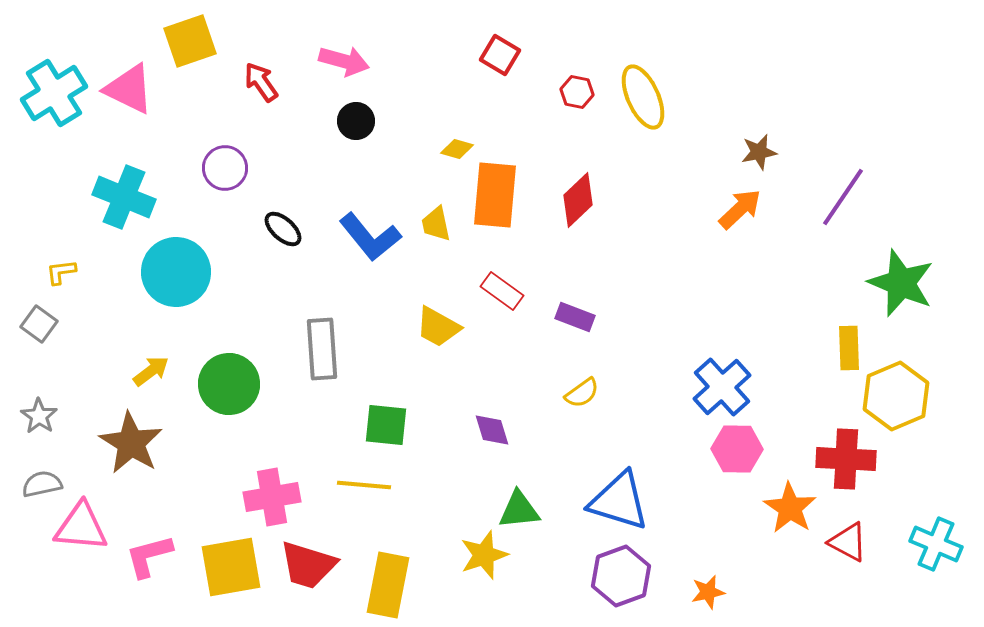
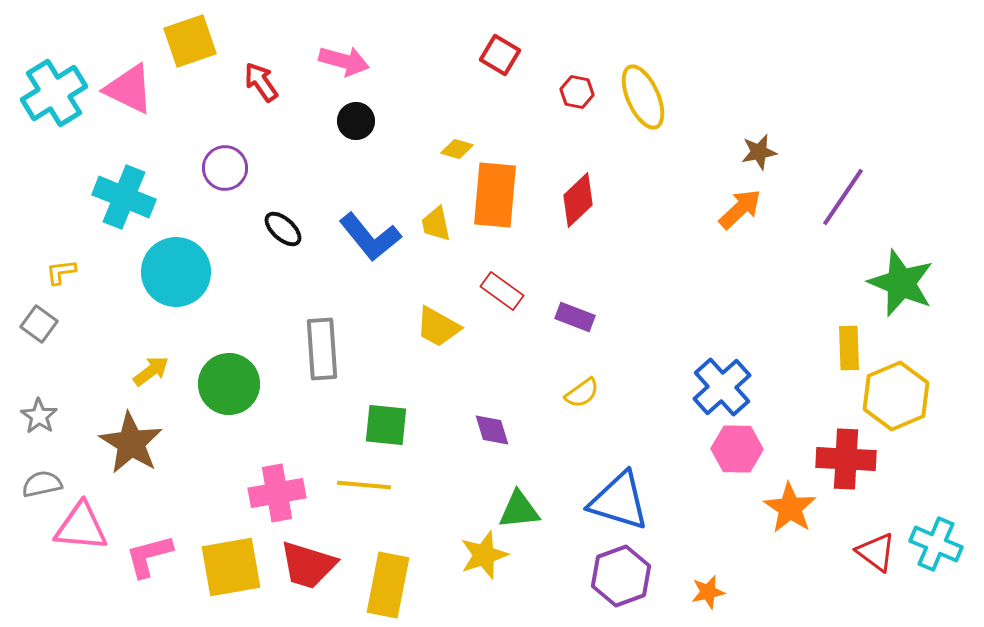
pink cross at (272, 497): moved 5 px right, 4 px up
red triangle at (848, 542): moved 28 px right, 10 px down; rotated 9 degrees clockwise
